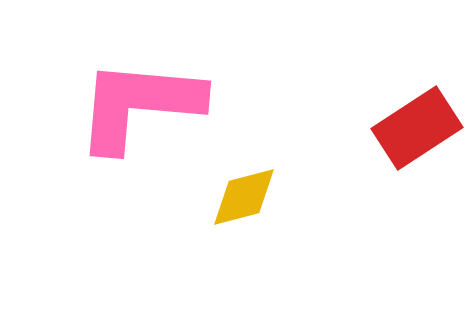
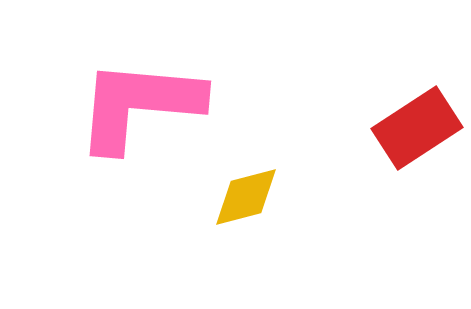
yellow diamond: moved 2 px right
